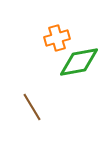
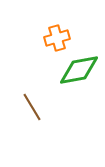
green diamond: moved 8 px down
